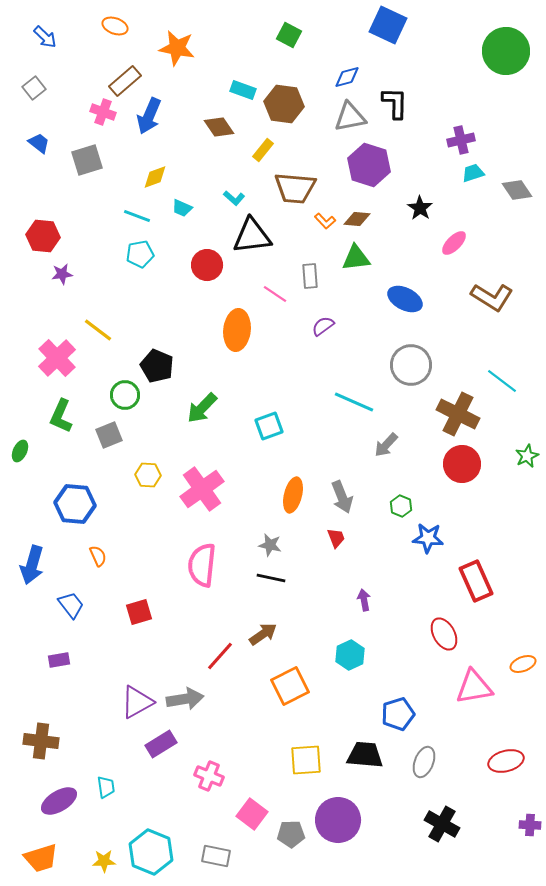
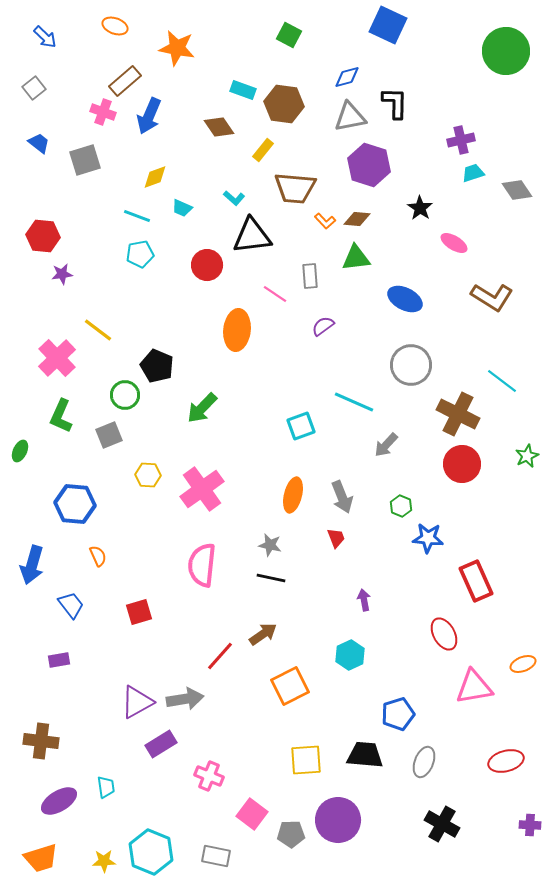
gray square at (87, 160): moved 2 px left
pink ellipse at (454, 243): rotated 76 degrees clockwise
cyan square at (269, 426): moved 32 px right
